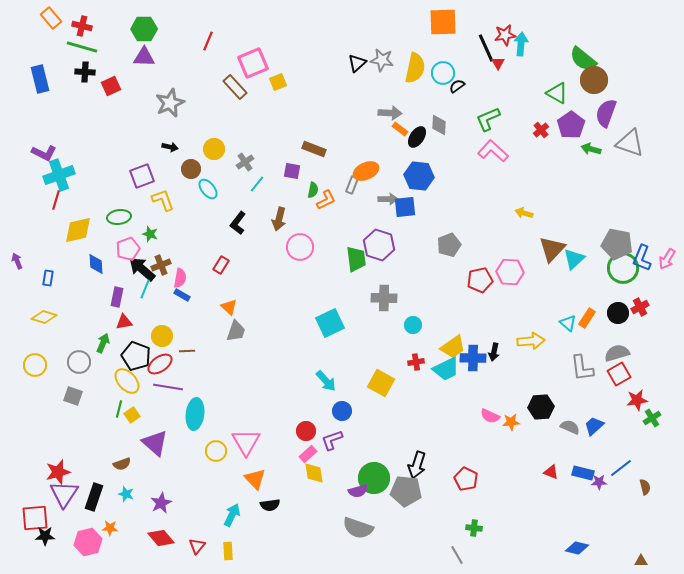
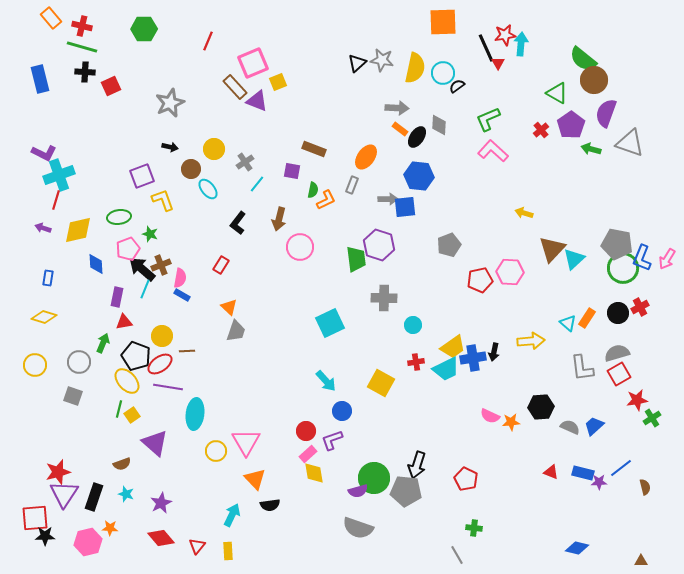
purple triangle at (144, 57): moved 113 px right, 44 px down; rotated 20 degrees clockwise
gray arrow at (390, 113): moved 7 px right, 5 px up
orange ellipse at (366, 171): moved 14 px up; rotated 30 degrees counterclockwise
purple arrow at (17, 261): moved 26 px right, 33 px up; rotated 49 degrees counterclockwise
blue cross at (473, 358): rotated 10 degrees counterclockwise
